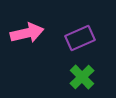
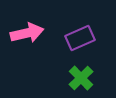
green cross: moved 1 px left, 1 px down
